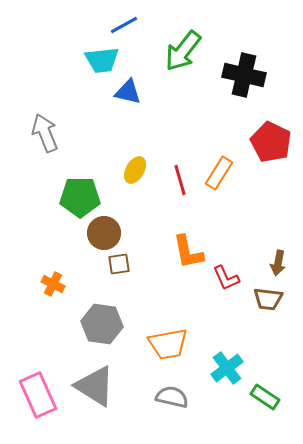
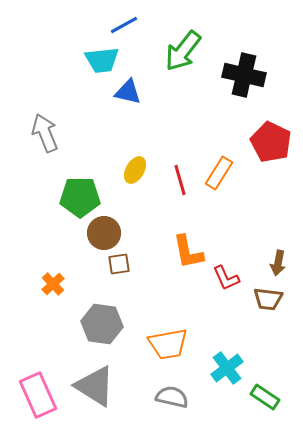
orange cross: rotated 20 degrees clockwise
